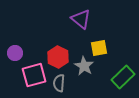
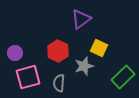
purple triangle: rotated 45 degrees clockwise
yellow square: rotated 36 degrees clockwise
red hexagon: moved 6 px up
gray star: rotated 24 degrees clockwise
pink square: moved 6 px left, 2 px down
